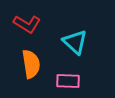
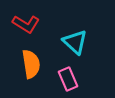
red L-shape: moved 1 px left
pink rectangle: moved 2 px up; rotated 65 degrees clockwise
